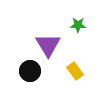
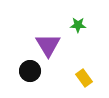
yellow rectangle: moved 9 px right, 7 px down
